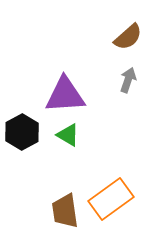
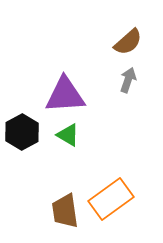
brown semicircle: moved 5 px down
